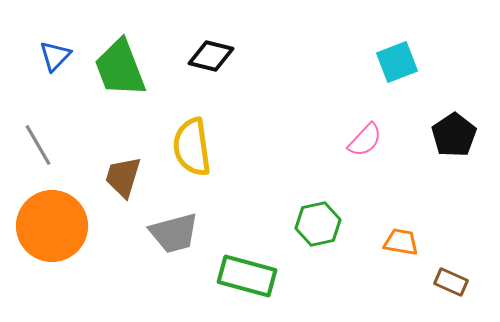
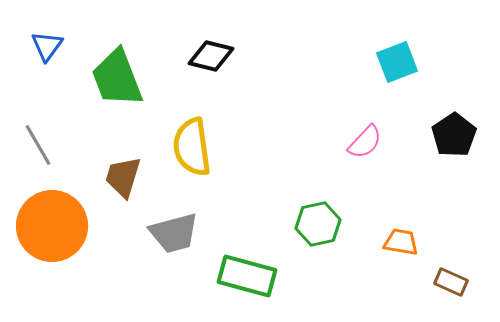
blue triangle: moved 8 px left, 10 px up; rotated 8 degrees counterclockwise
green trapezoid: moved 3 px left, 10 px down
pink semicircle: moved 2 px down
